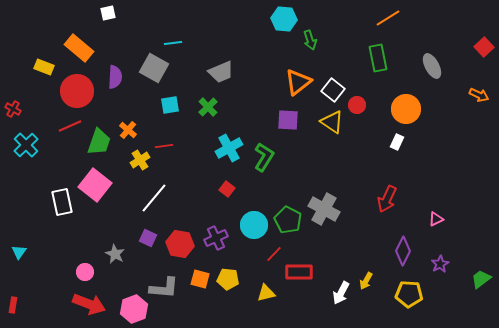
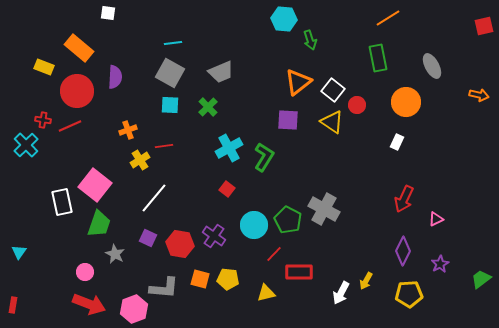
white square at (108, 13): rotated 21 degrees clockwise
red square at (484, 47): moved 21 px up; rotated 30 degrees clockwise
gray square at (154, 68): moved 16 px right, 5 px down
orange arrow at (479, 95): rotated 12 degrees counterclockwise
cyan square at (170, 105): rotated 12 degrees clockwise
red cross at (13, 109): moved 30 px right, 11 px down; rotated 21 degrees counterclockwise
orange circle at (406, 109): moved 7 px up
orange cross at (128, 130): rotated 30 degrees clockwise
green trapezoid at (99, 142): moved 82 px down
red arrow at (387, 199): moved 17 px right
purple cross at (216, 238): moved 2 px left, 2 px up; rotated 30 degrees counterclockwise
yellow pentagon at (409, 294): rotated 8 degrees counterclockwise
